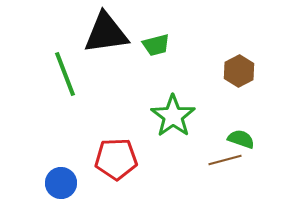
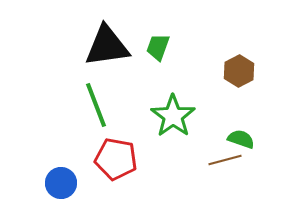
black triangle: moved 1 px right, 13 px down
green trapezoid: moved 2 px right, 2 px down; rotated 124 degrees clockwise
green line: moved 31 px right, 31 px down
red pentagon: rotated 12 degrees clockwise
